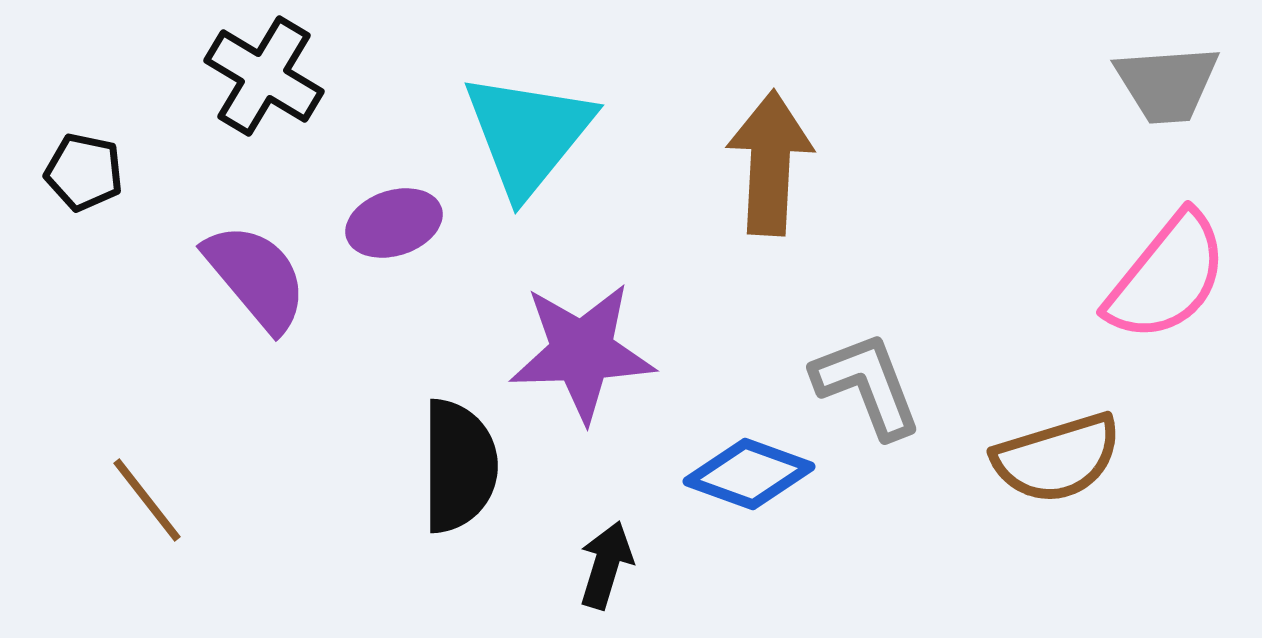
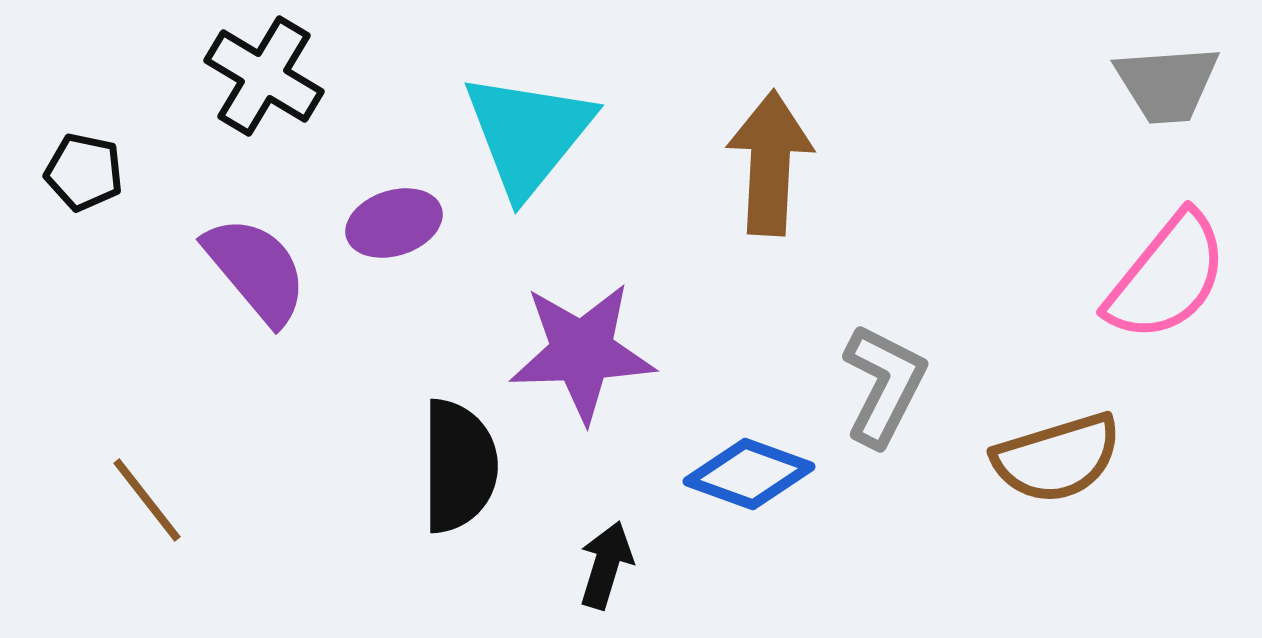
purple semicircle: moved 7 px up
gray L-shape: moved 17 px right; rotated 48 degrees clockwise
